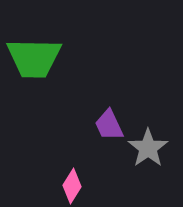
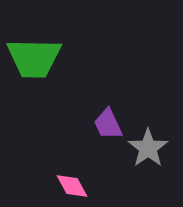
purple trapezoid: moved 1 px left, 1 px up
pink diamond: rotated 60 degrees counterclockwise
